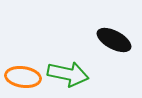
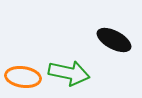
green arrow: moved 1 px right, 1 px up
